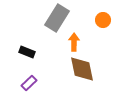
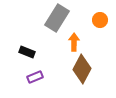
orange circle: moved 3 px left
brown diamond: rotated 40 degrees clockwise
purple rectangle: moved 6 px right, 6 px up; rotated 21 degrees clockwise
